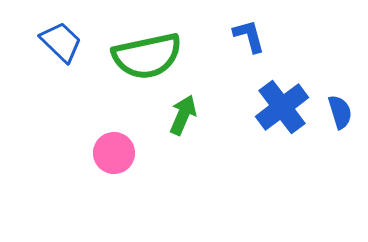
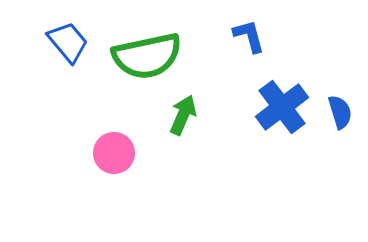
blue trapezoid: moved 7 px right; rotated 6 degrees clockwise
